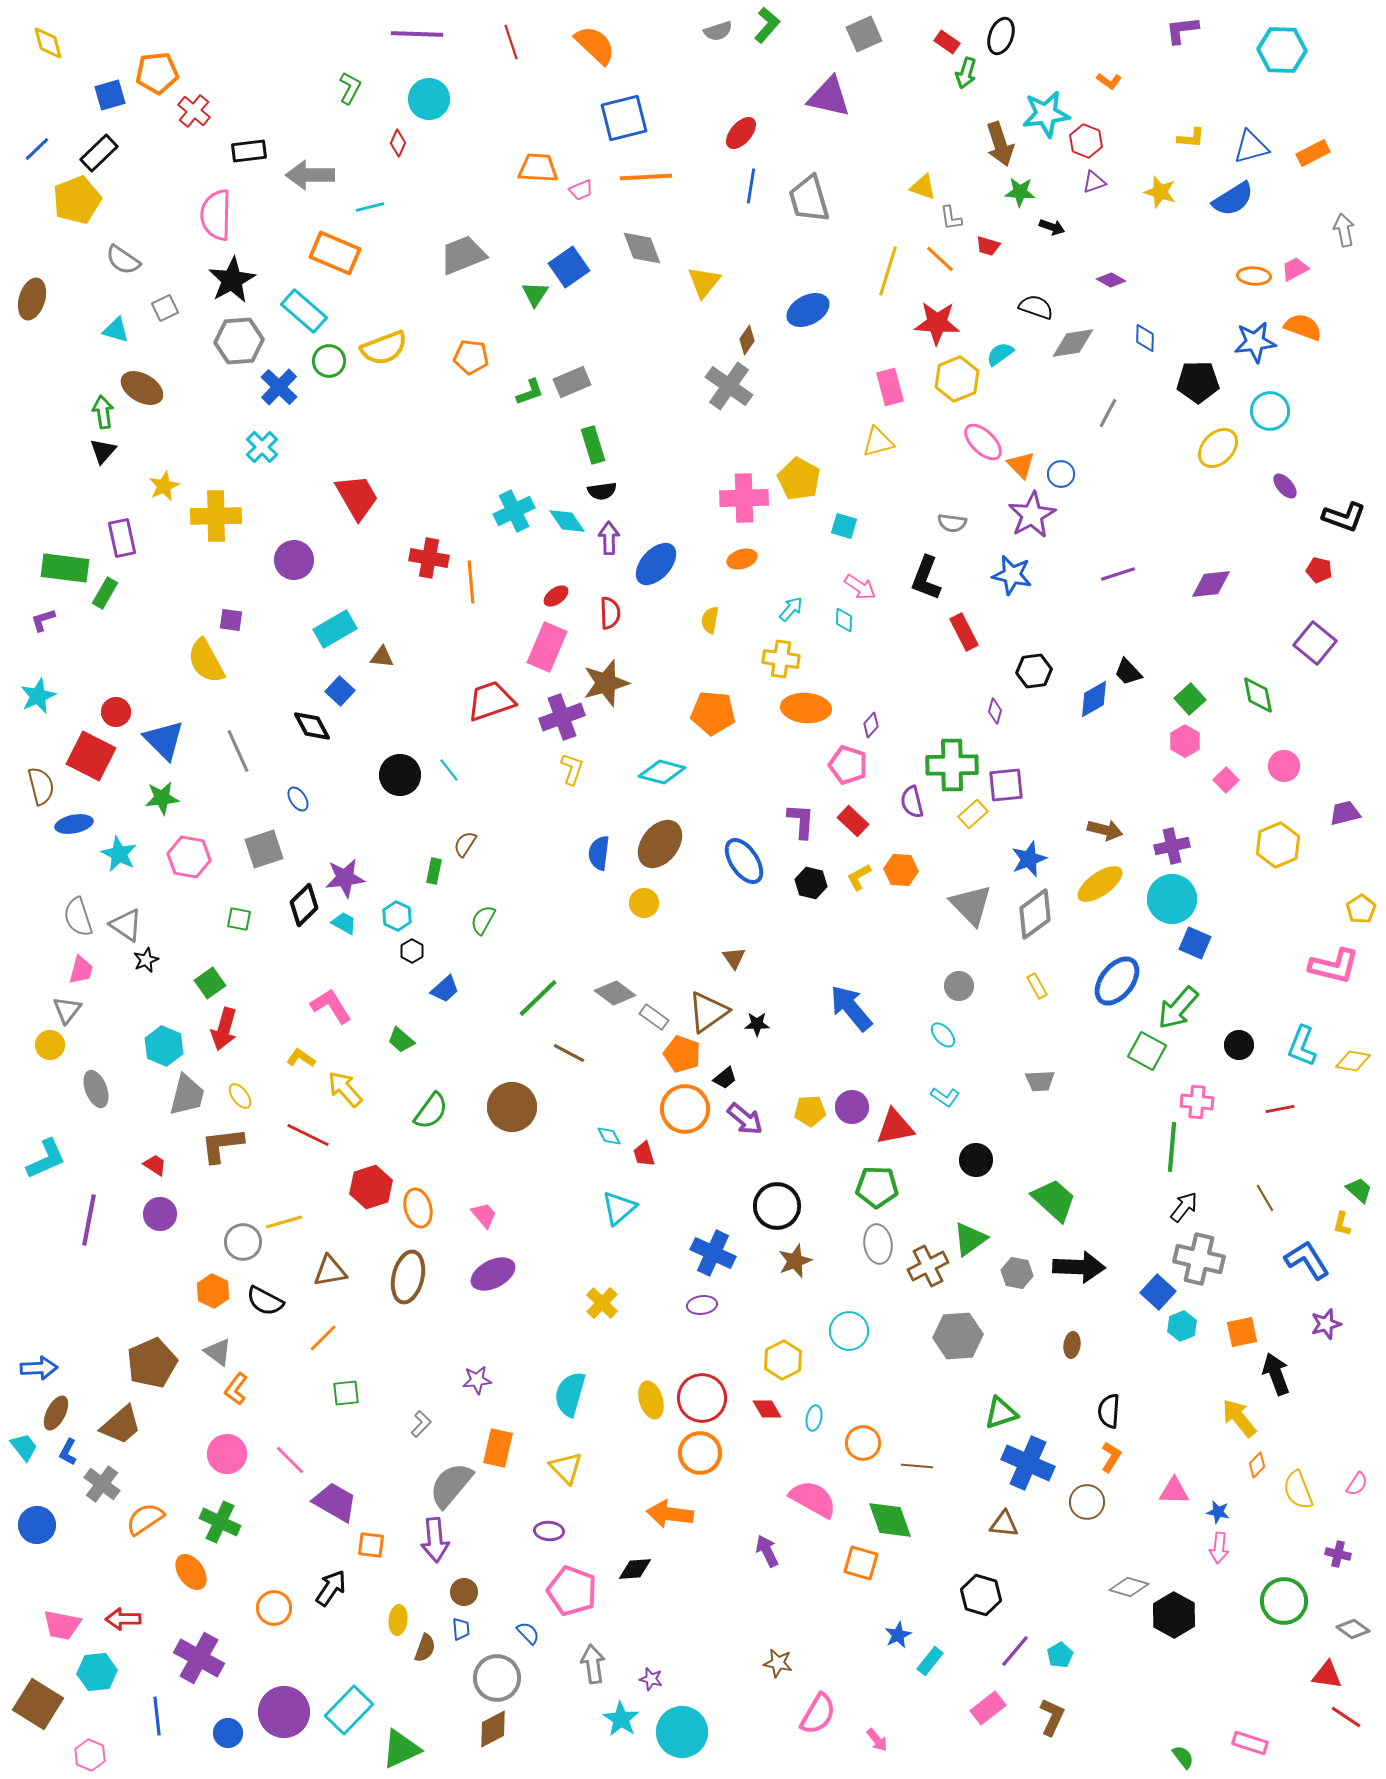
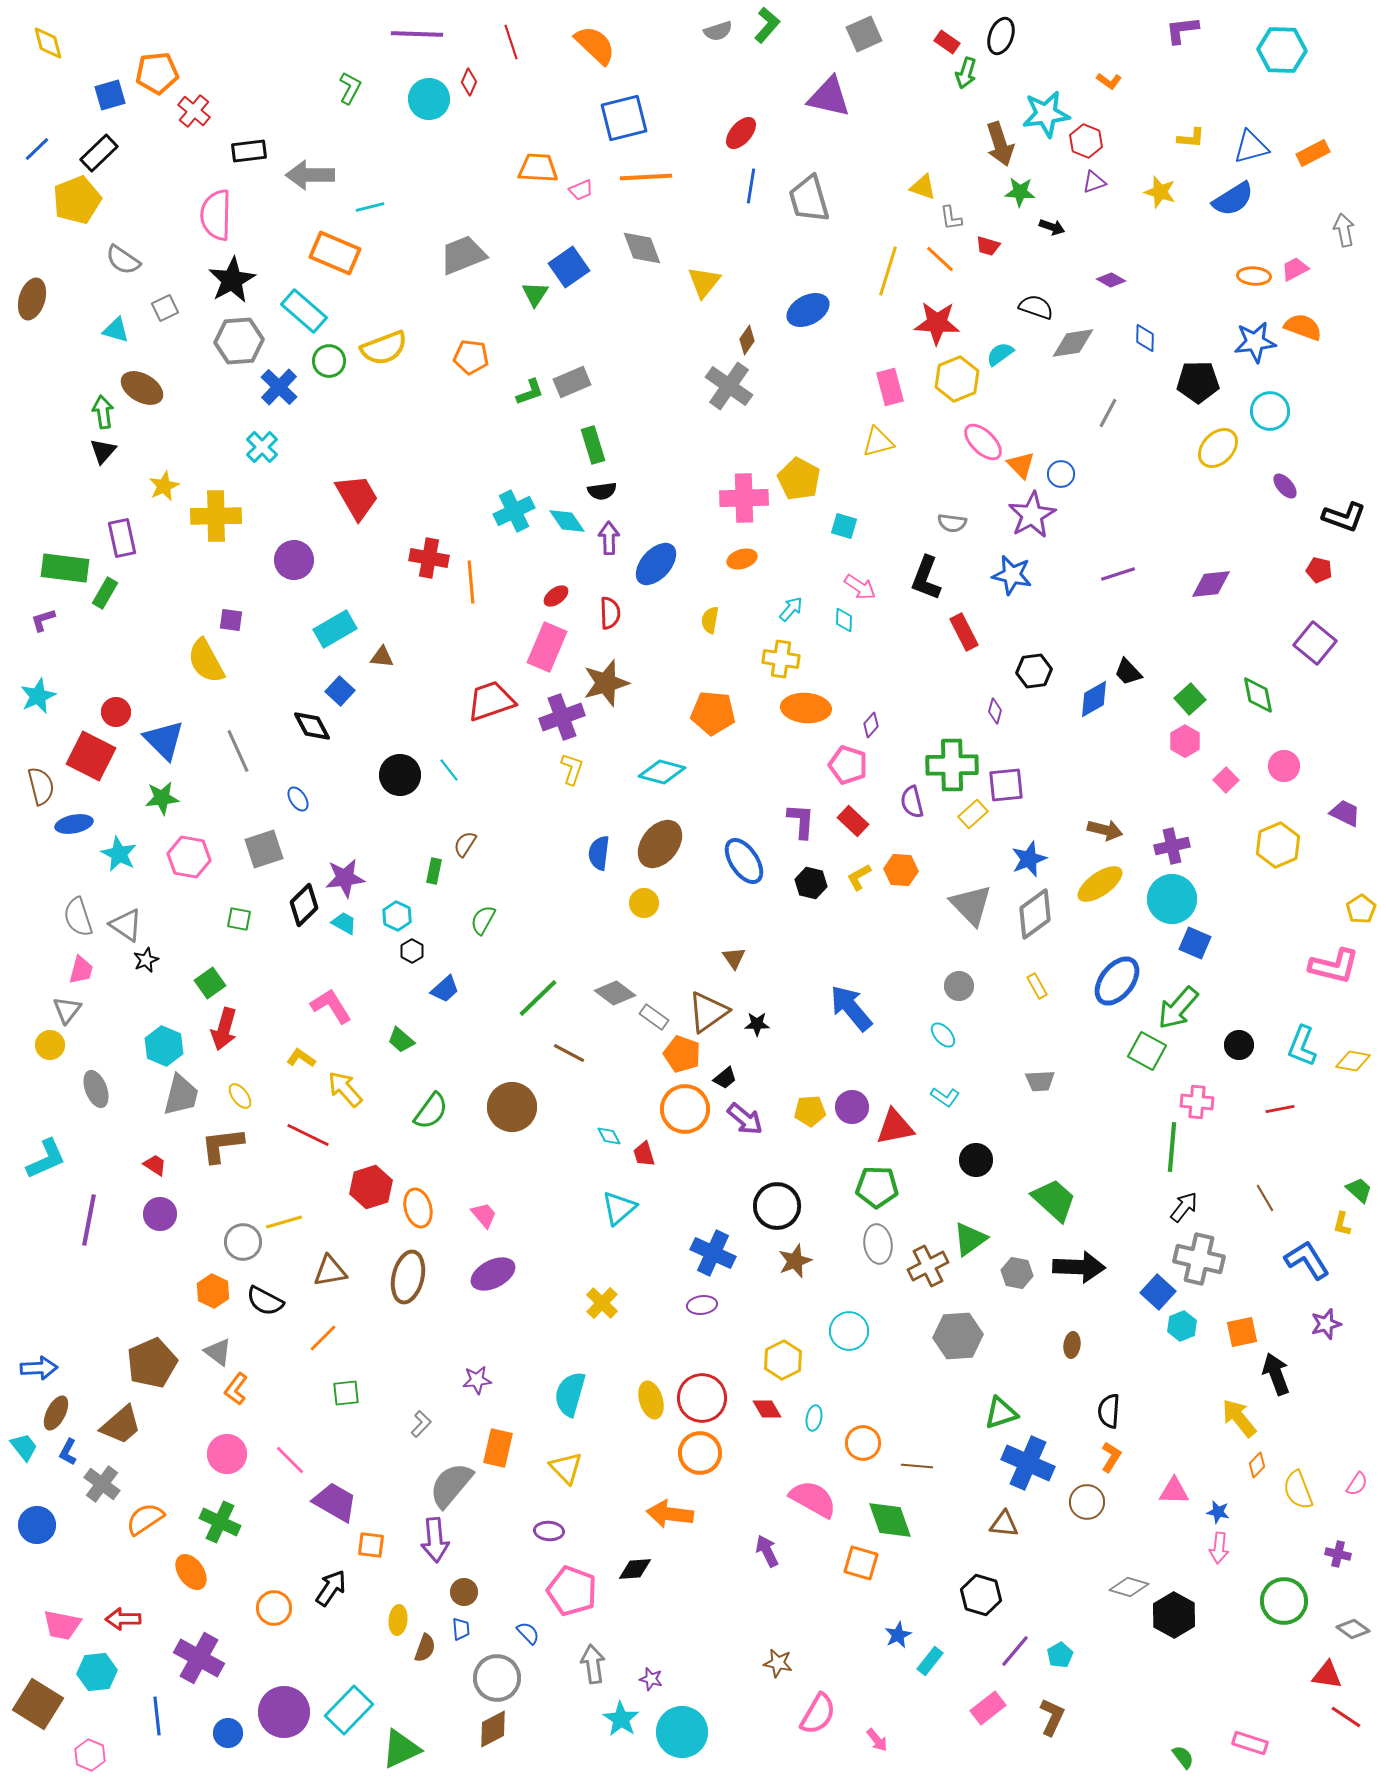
red diamond at (398, 143): moved 71 px right, 61 px up
purple trapezoid at (1345, 813): rotated 40 degrees clockwise
gray trapezoid at (187, 1095): moved 6 px left
